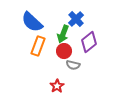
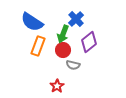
blue semicircle: rotated 10 degrees counterclockwise
red circle: moved 1 px left, 1 px up
